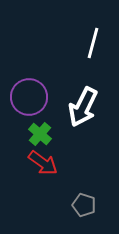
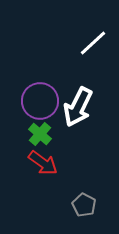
white line: rotated 32 degrees clockwise
purple circle: moved 11 px right, 4 px down
white arrow: moved 5 px left
gray pentagon: rotated 10 degrees clockwise
